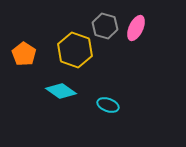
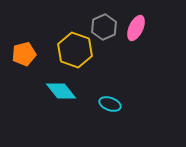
gray hexagon: moved 1 px left, 1 px down; rotated 20 degrees clockwise
orange pentagon: rotated 25 degrees clockwise
cyan diamond: rotated 16 degrees clockwise
cyan ellipse: moved 2 px right, 1 px up
